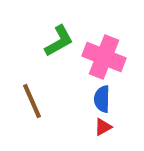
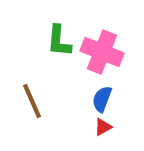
green L-shape: rotated 124 degrees clockwise
pink cross: moved 2 px left, 5 px up
blue semicircle: rotated 20 degrees clockwise
